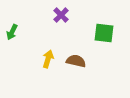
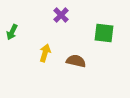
yellow arrow: moved 3 px left, 6 px up
